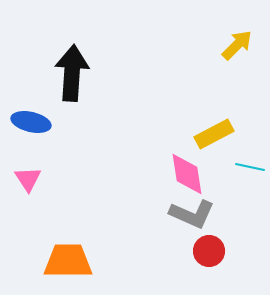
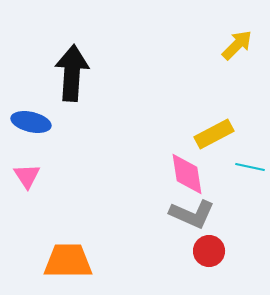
pink triangle: moved 1 px left, 3 px up
